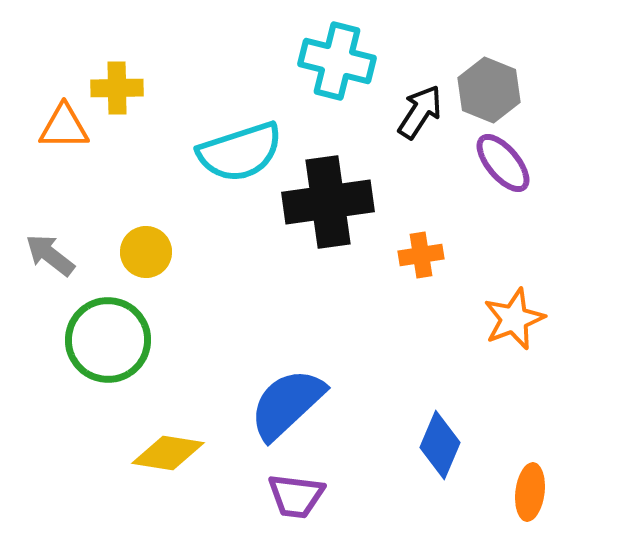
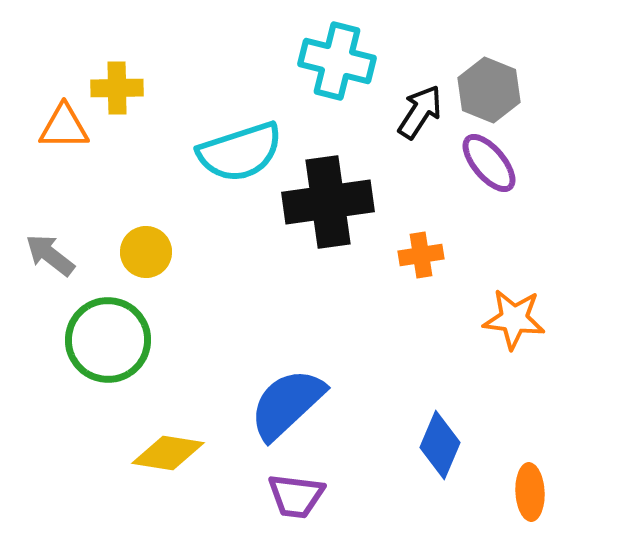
purple ellipse: moved 14 px left
orange star: rotated 28 degrees clockwise
orange ellipse: rotated 10 degrees counterclockwise
